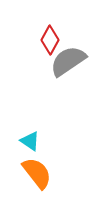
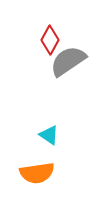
cyan triangle: moved 19 px right, 6 px up
orange semicircle: rotated 120 degrees clockwise
